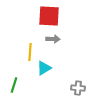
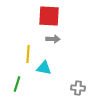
yellow line: moved 2 px left, 2 px down
cyan triangle: rotated 42 degrees clockwise
green line: moved 3 px right, 1 px up
